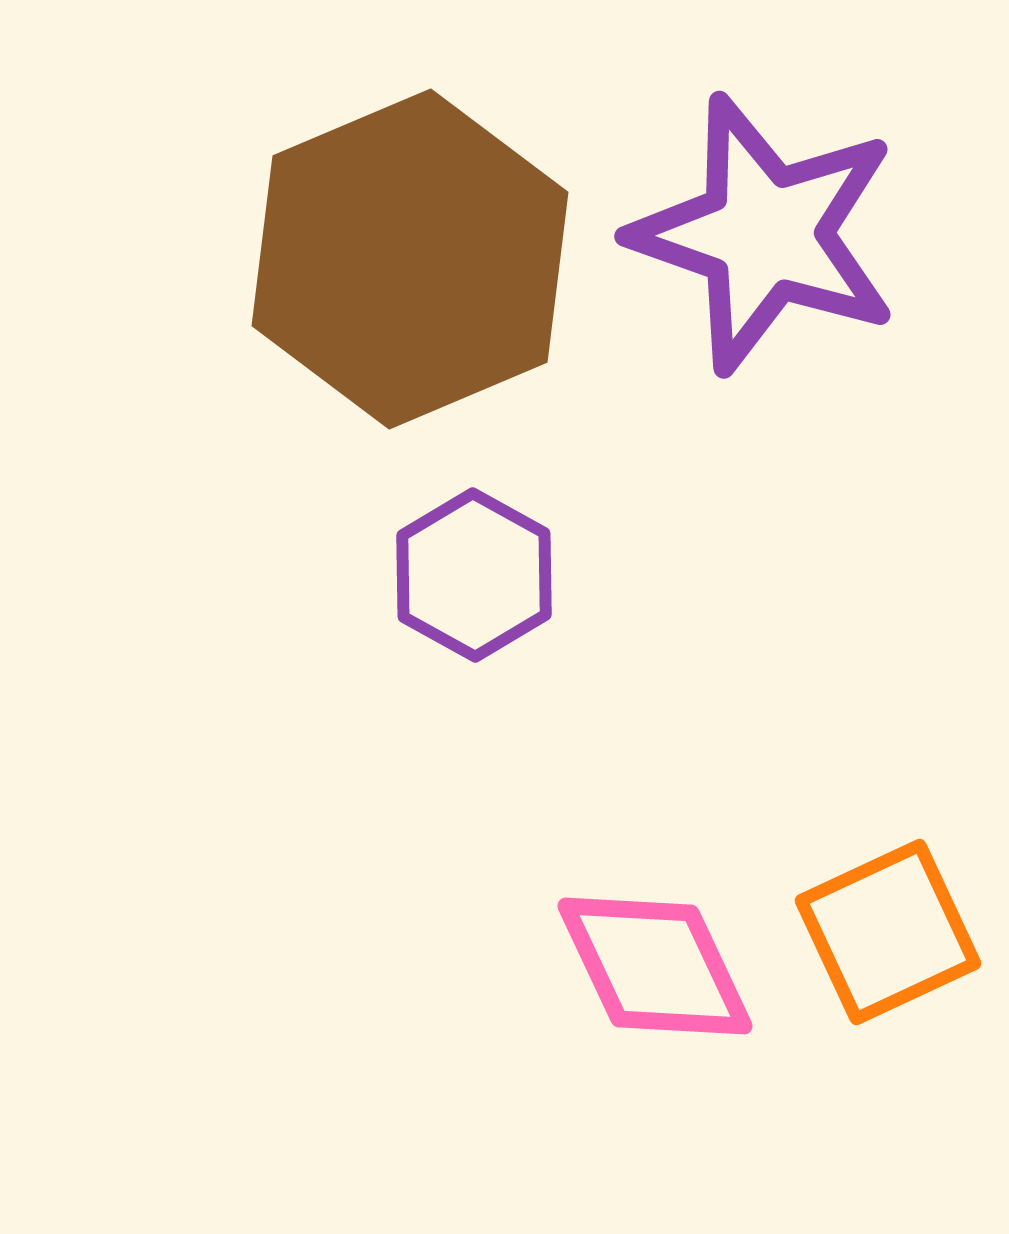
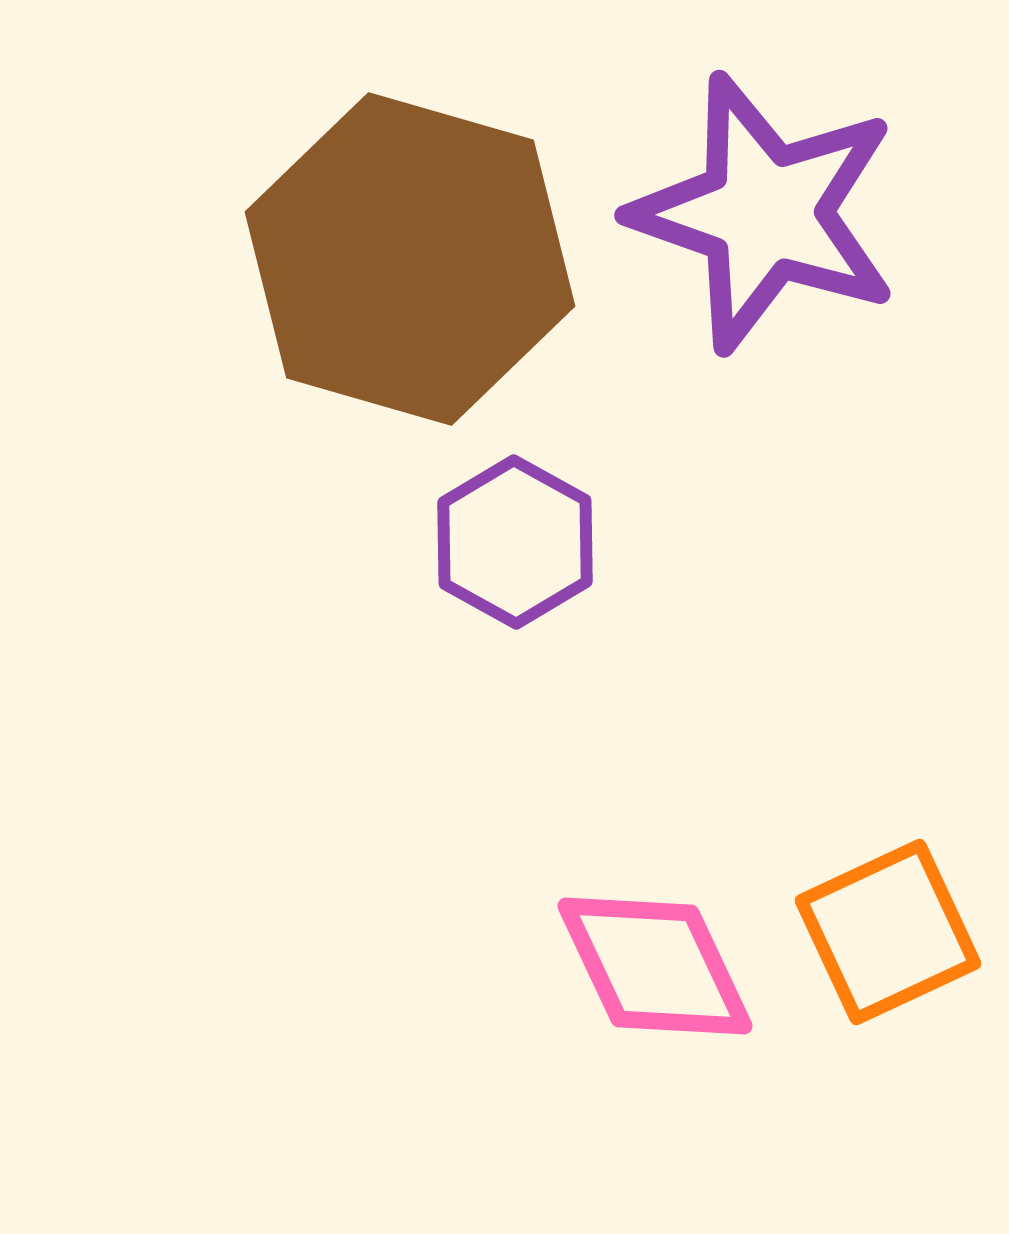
purple star: moved 21 px up
brown hexagon: rotated 21 degrees counterclockwise
purple hexagon: moved 41 px right, 33 px up
